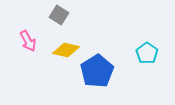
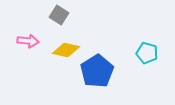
pink arrow: rotated 55 degrees counterclockwise
cyan pentagon: rotated 20 degrees counterclockwise
